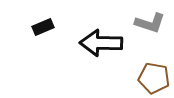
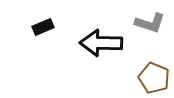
brown pentagon: rotated 12 degrees clockwise
